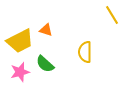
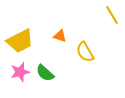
orange triangle: moved 14 px right, 6 px down
yellow semicircle: rotated 30 degrees counterclockwise
green semicircle: moved 9 px down
